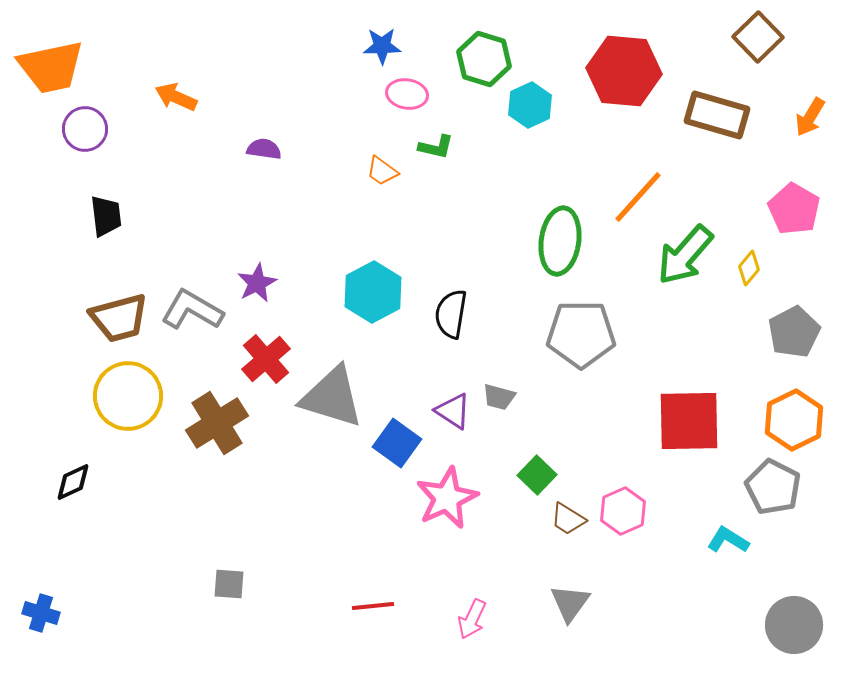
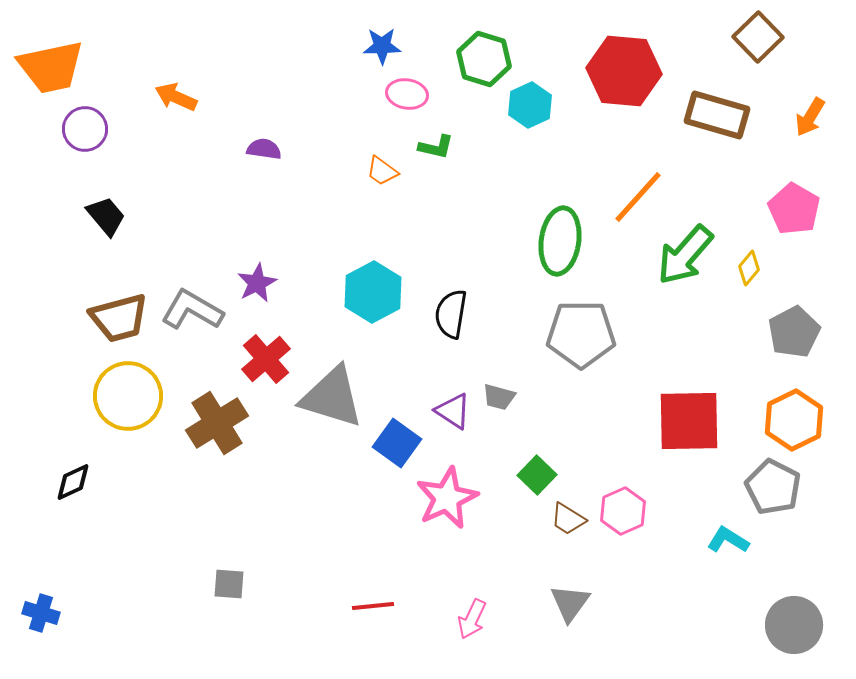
black trapezoid at (106, 216): rotated 33 degrees counterclockwise
